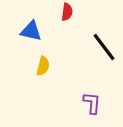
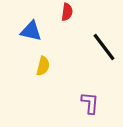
purple L-shape: moved 2 px left
